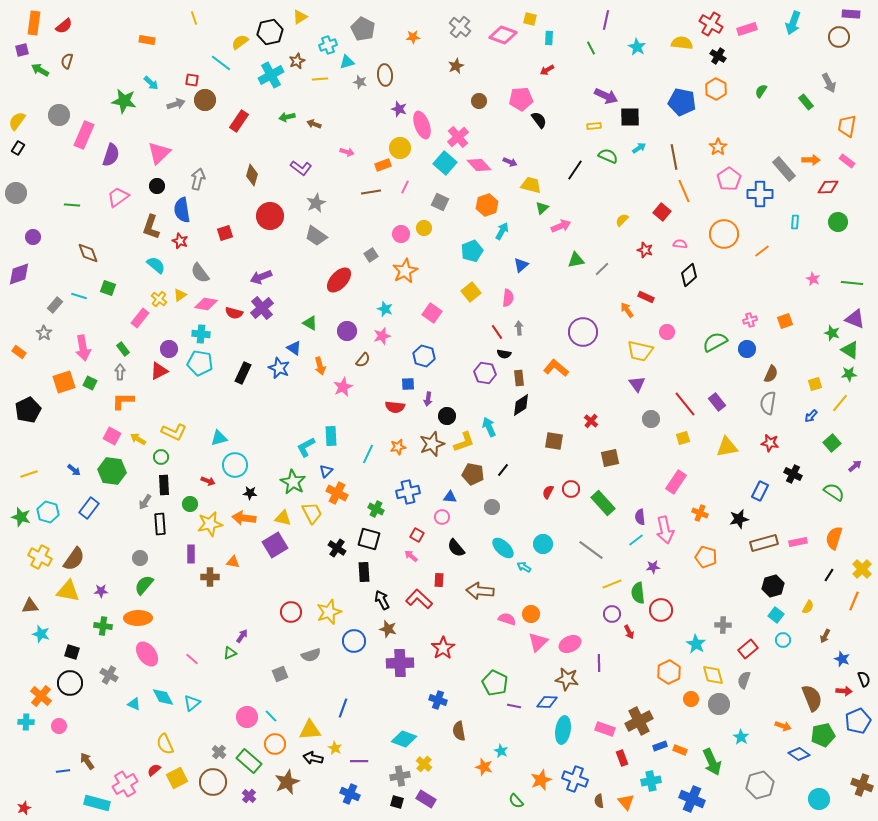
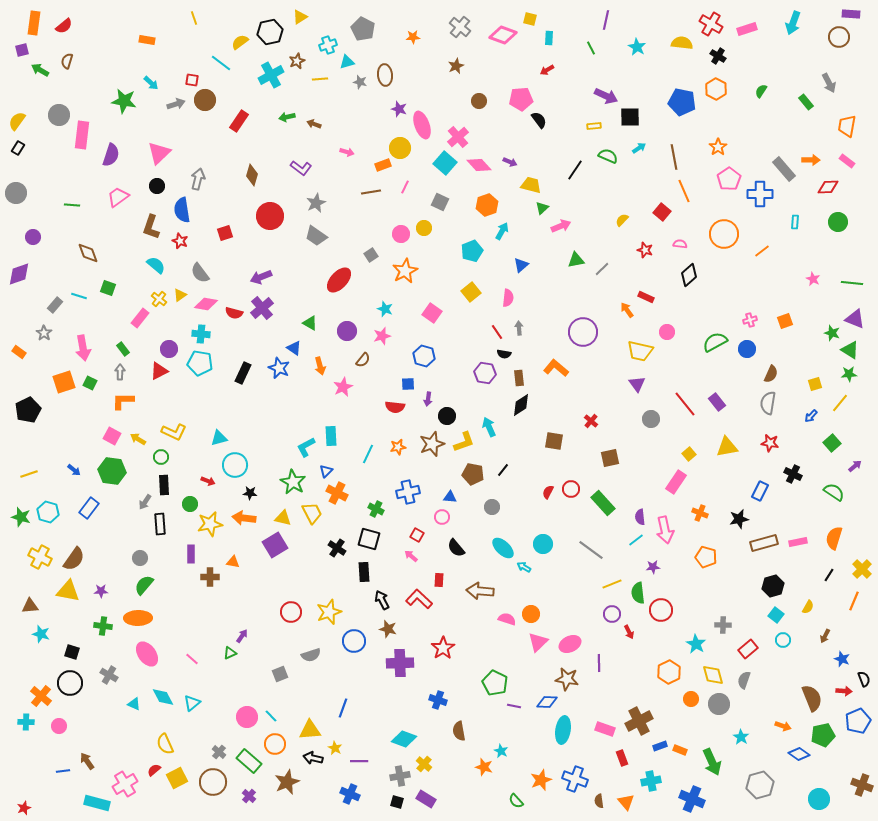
pink rectangle at (84, 135): moved 2 px left; rotated 16 degrees counterclockwise
yellow square at (683, 438): moved 6 px right, 16 px down; rotated 24 degrees counterclockwise
